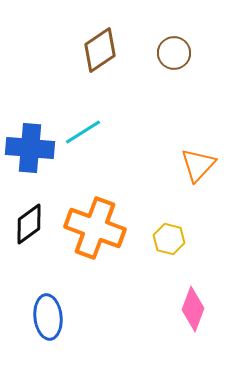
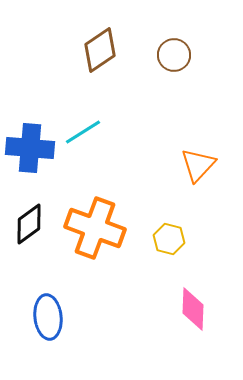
brown circle: moved 2 px down
pink diamond: rotated 18 degrees counterclockwise
